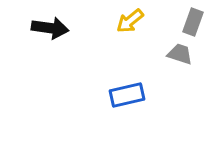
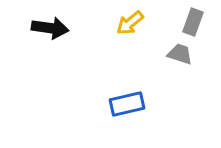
yellow arrow: moved 2 px down
blue rectangle: moved 9 px down
